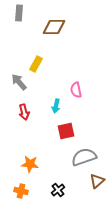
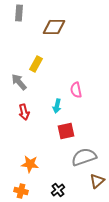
cyan arrow: moved 1 px right
